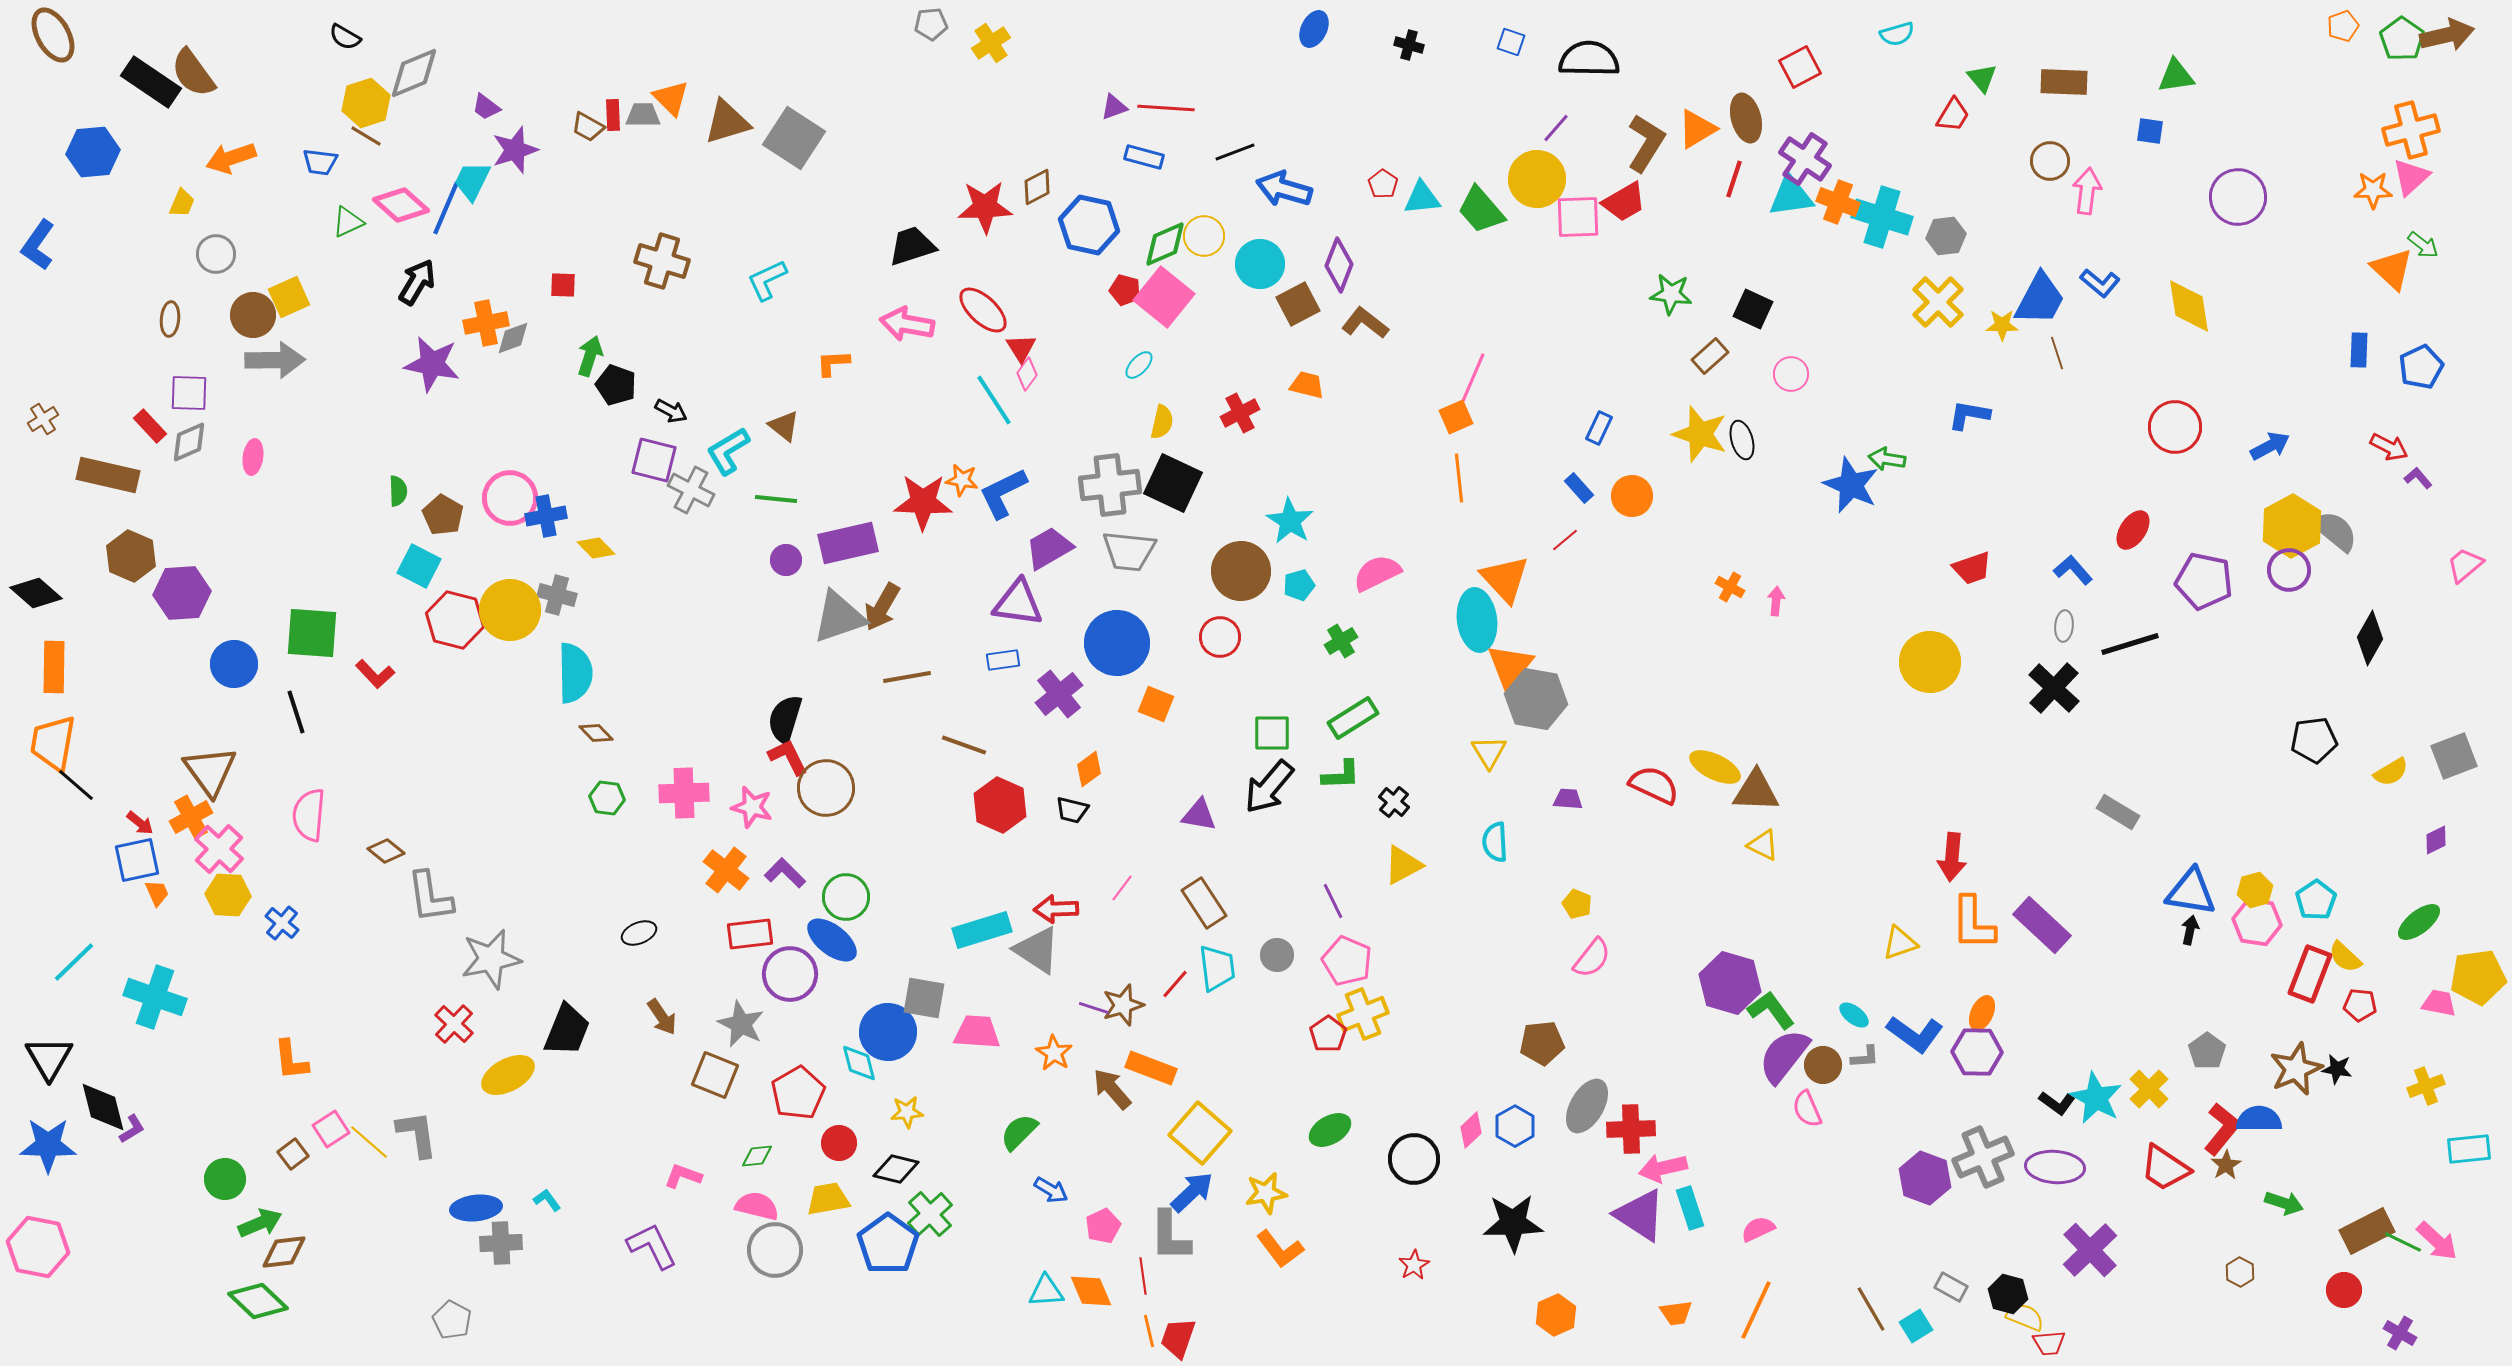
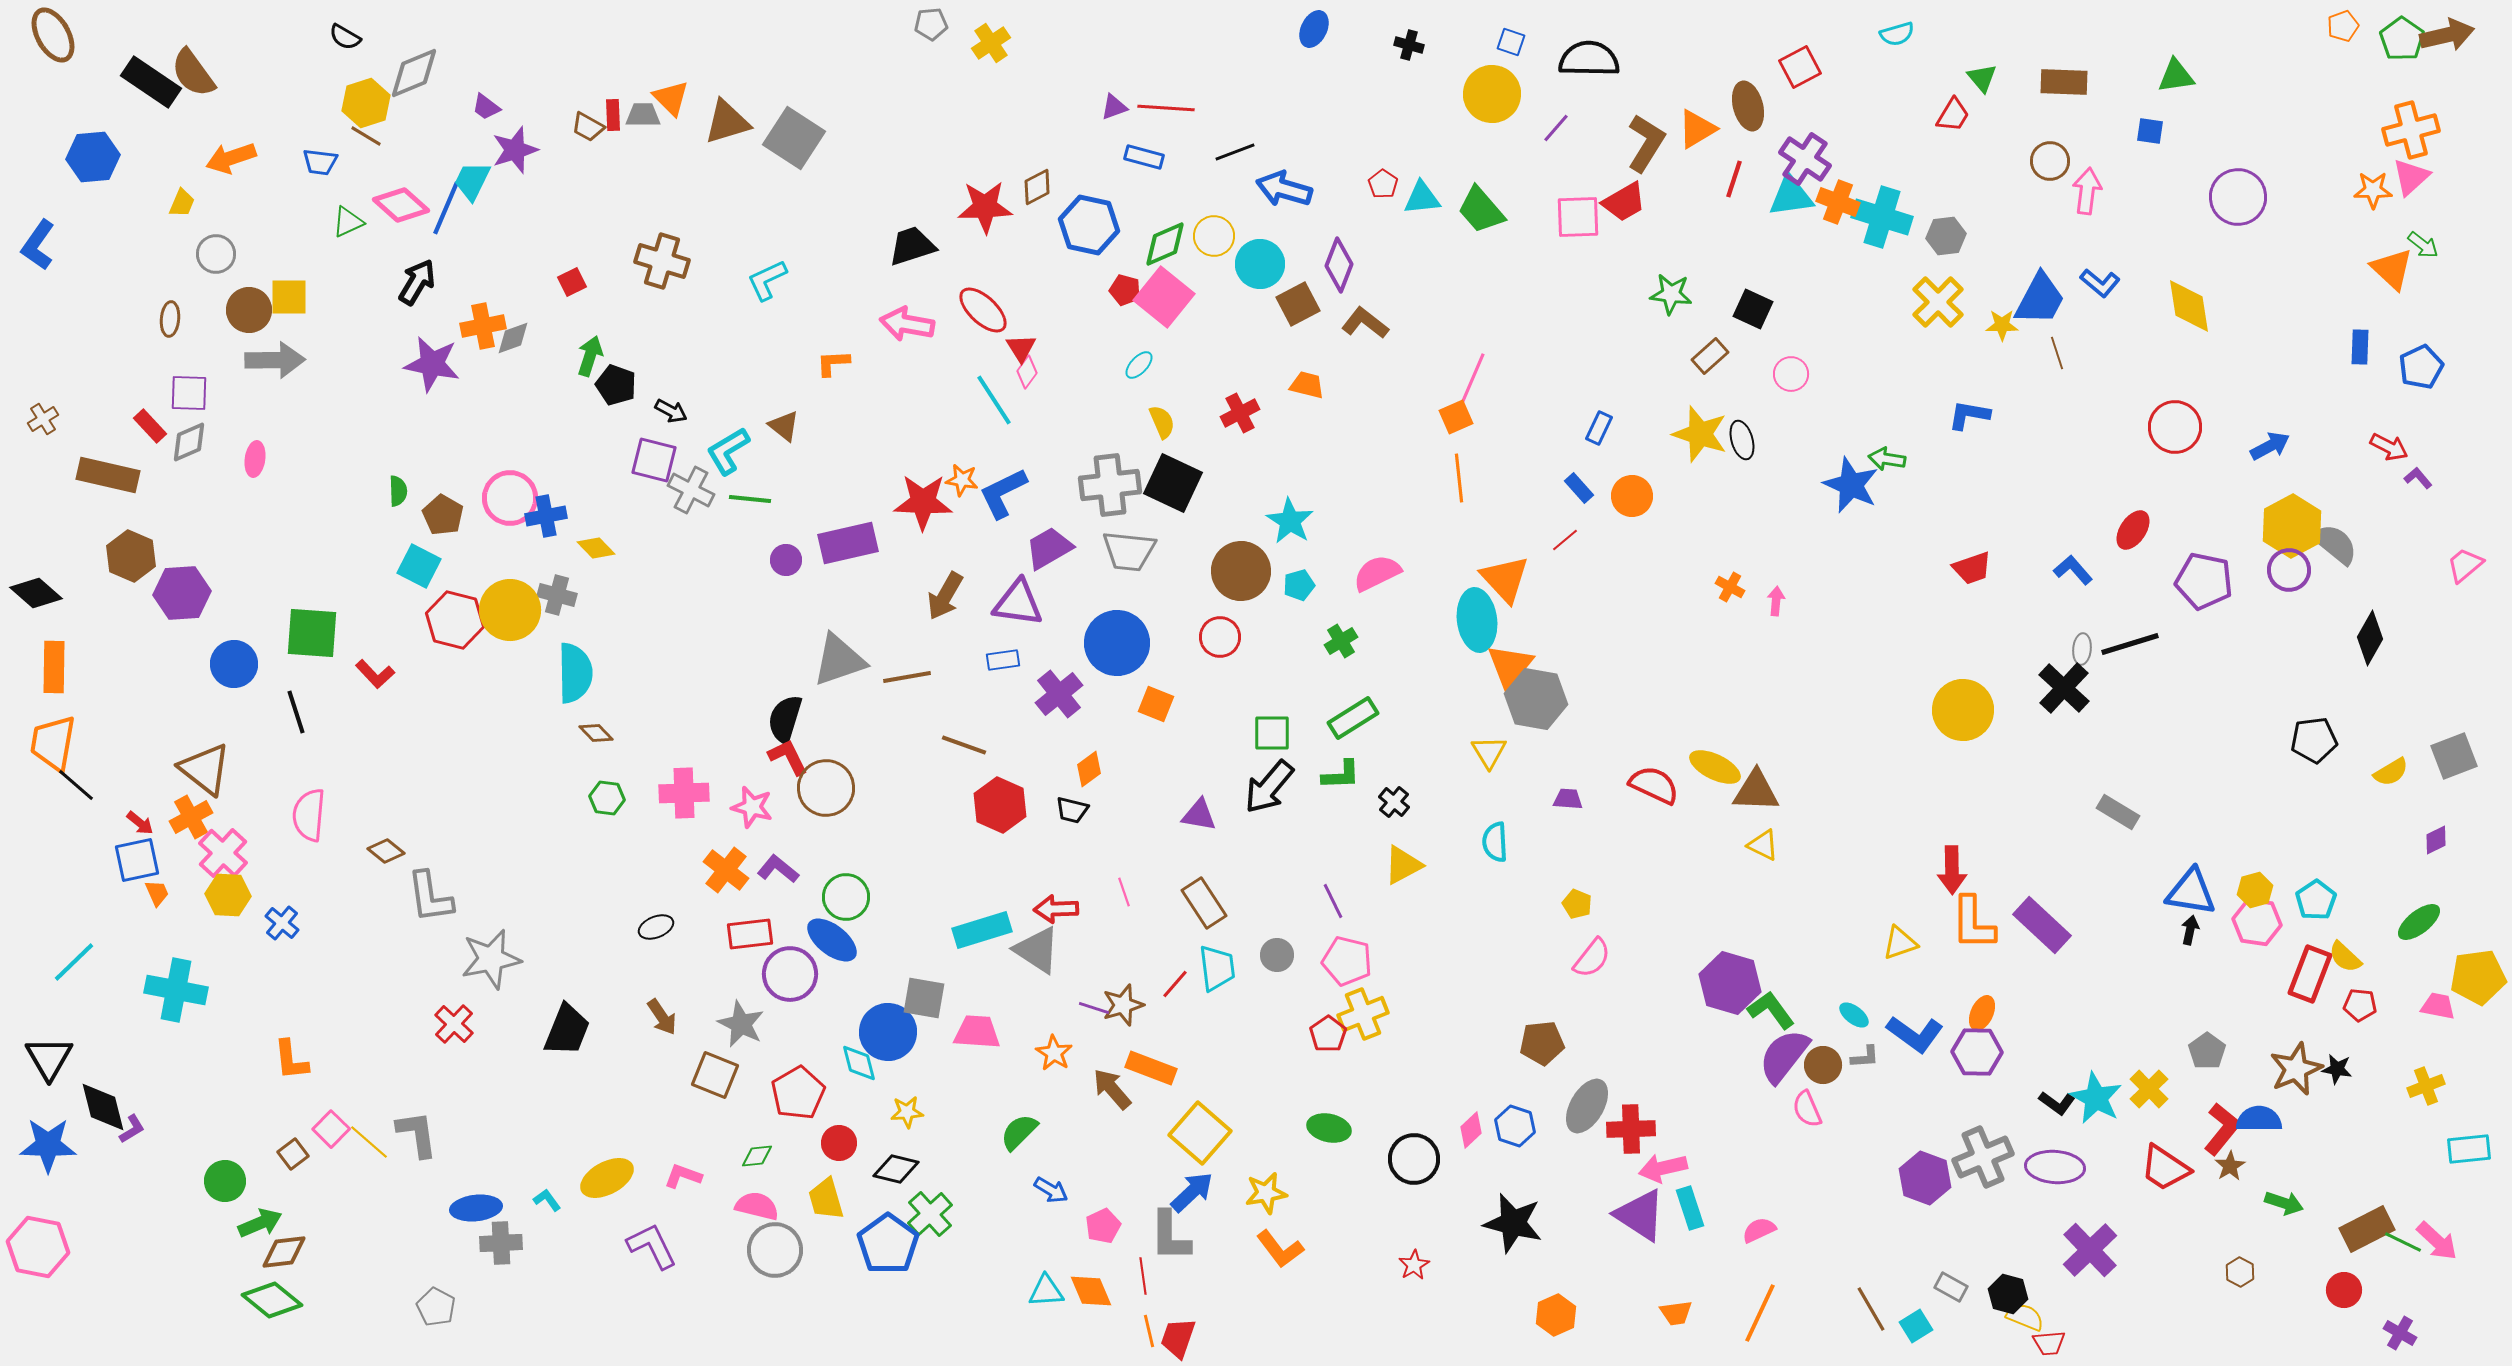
brown ellipse at (1746, 118): moved 2 px right, 12 px up
blue hexagon at (93, 152): moved 5 px down
yellow circle at (1537, 179): moved 45 px left, 85 px up
yellow circle at (1204, 236): moved 10 px right
red square at (563, 285): moved 9 px right, 3 px up; rotated 28 degrees counterclockwise
yellow square at (289, 297): rotated 24 degrees clockwise
brown circle at (253, 315): moved 4 px left, 5 px up
orange cross at (486, 323): moved 3 px left, 3 px down
blue rectangle at (2359, 350): moved 1 px right, 3 px up
pink diamond at (1027, 374): moved 2 px up
yellow semicircle at (1162, 422): rotated 36 degrees counterclockwise
pink ellipse at (253, 457): moved 2 px right, 2 px down
green line at (776, 499): moved 26 px left
gray semicircle at (2335, 531): moved 13 px down
brown arrow at (882, 607): moved 63 px right, 11 px up
gray triangle at (839, 617): moved 43 px down
gray ellipse at (2064, 626): moved 18 px right, 23 px down
yellow circle at (1930, 662): moved 33 px right, 48 px down
black cross at (2054, 688): moved 10 px right
brown triangle at (210, 771): moved 5 px left, 2 px up; rotated 16 degrees counterclockwise
pink cross at (219, 849): moved 4 px right, 4 px down
red arrow at (1952, 857): moved 13 px down; rotated 6 degrees counterclockwise
purple L-shape at (785, 873): moved 7 px left, 4 px up; rotated 6 degrees counterclockwise
pink line at (1122, 888): moved 2 px right, 4 px down; rotated 56 degrees counterclockwise
black ellipse at (639, 933): moved 17 px right, 6 px up
pink pentagon at (1347, 961): rotated 9 degrees counterclockwise
cyan cross at (155, 997): moved 21 px right, 7 px up; rotated 8 degrees counterclockwise
pink trapezoid at (2439, 1003): moved 1 px left, 3 px down
yellow ellipse at (508, 1075): moved 99 px right, 103 px down
blue hexagon at (1515, 1126): rotated 12 degrees counterclockwise
pink square at (331, 1129): rotated 12 degrees counterclockwise
green ellipse at (1330, 1130): moved 1 px left, 2 px up; rotated 42 degrees clockwise
brown star at (2226, 1165): moved 4 px right, 1 px down
green circle at (225, 1179): moved 2 px down
yellow trapezoid at (828, 1199): moved 2 px left; rotated 96 degrees counterclockwise
black star at (1513, 1223): rotated 16 degrees clockwise
pink semicircle at (1758, 1229): moved 1 px right, 1 px down
brown rectangle at (2367, 1231): moved 2 px up
green diamond at (258, 1301): moved 14 px right, 1 px up; rotated 4 degrees counterclockwise
orange line at (1756, 1310): moved 4 px right, 3 px down
gray pentagon at (452, 1320): moved 16 px left, 13 px up
